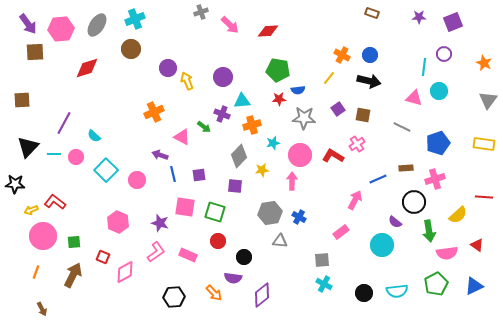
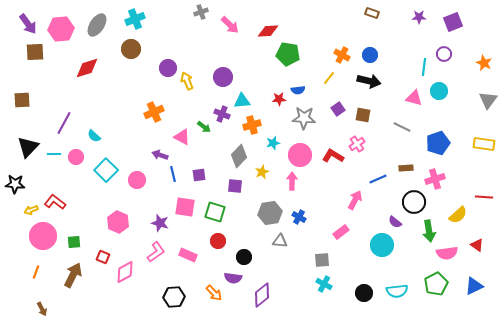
green pentagon at (278, 70): moved 10 px right, 16 px up
yellow star at (262, 170): moved 2 px down; rotated 16 degrees counterclockwise
